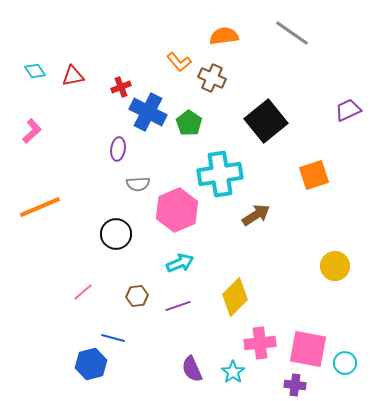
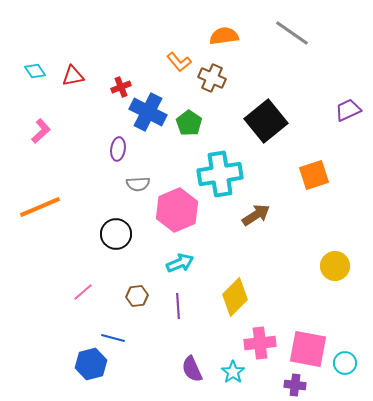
pink L-shape: moved 9 px right
purple line: rotated 75 degrees counterclockwise
